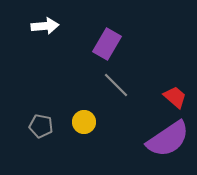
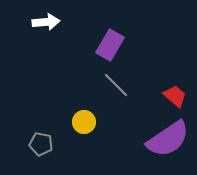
white arrow: moved 1 px right, 4 px up
purple rectangle: moved 3 px right, 1 px down
red trapezoid: moved 1 px up
gray pentagon: moved 18 px down
